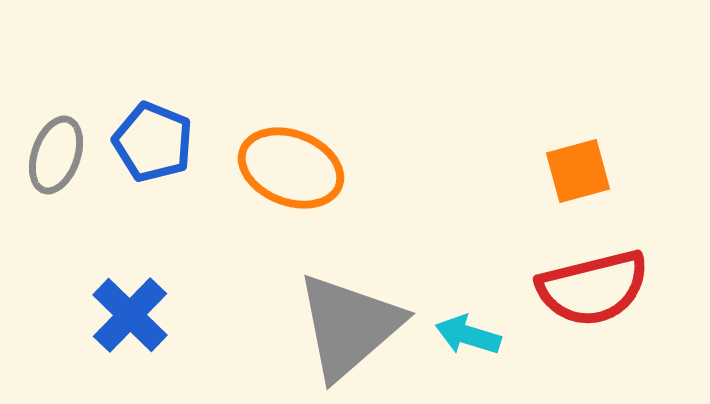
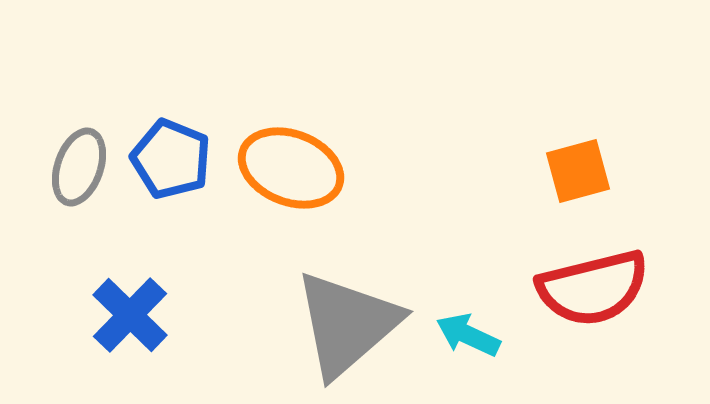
blue pentagon: moved 18 px right, 17 px down
gray ellipse: moved 23 px right, 12 px down
gray triangle: moved 2 px left, 2 px up
cyan arrow: rotated 8 degrees clockwise
